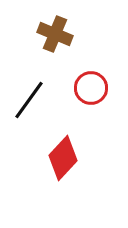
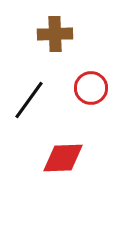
brown cross: rotated 24 degrees counterclockwise
red diamond: rotated 45 degrees clockwise
